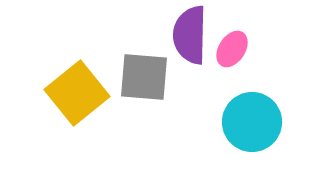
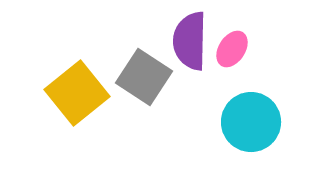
purple semicircle: moved 6 px down
gray square: rotated 28 degrees clockwise
cyan circle: moved 1 px left
